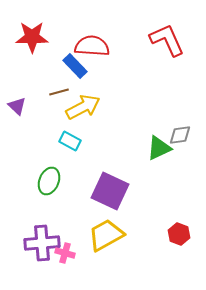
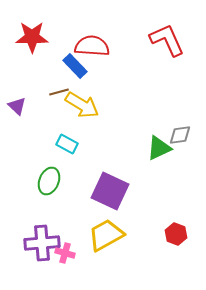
yellow arrow: moved 1 px left, 2 px up; rotated 60 degrees clockwise
cyan rectangle: moved 3 px left, 3 px down
red hexagon: moved 3 px left
